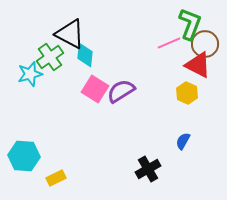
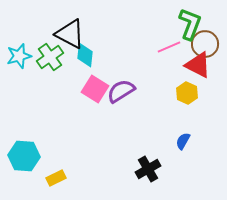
pink line: moved 4 px down
cyan star: moved 11 px left, 18 px up
